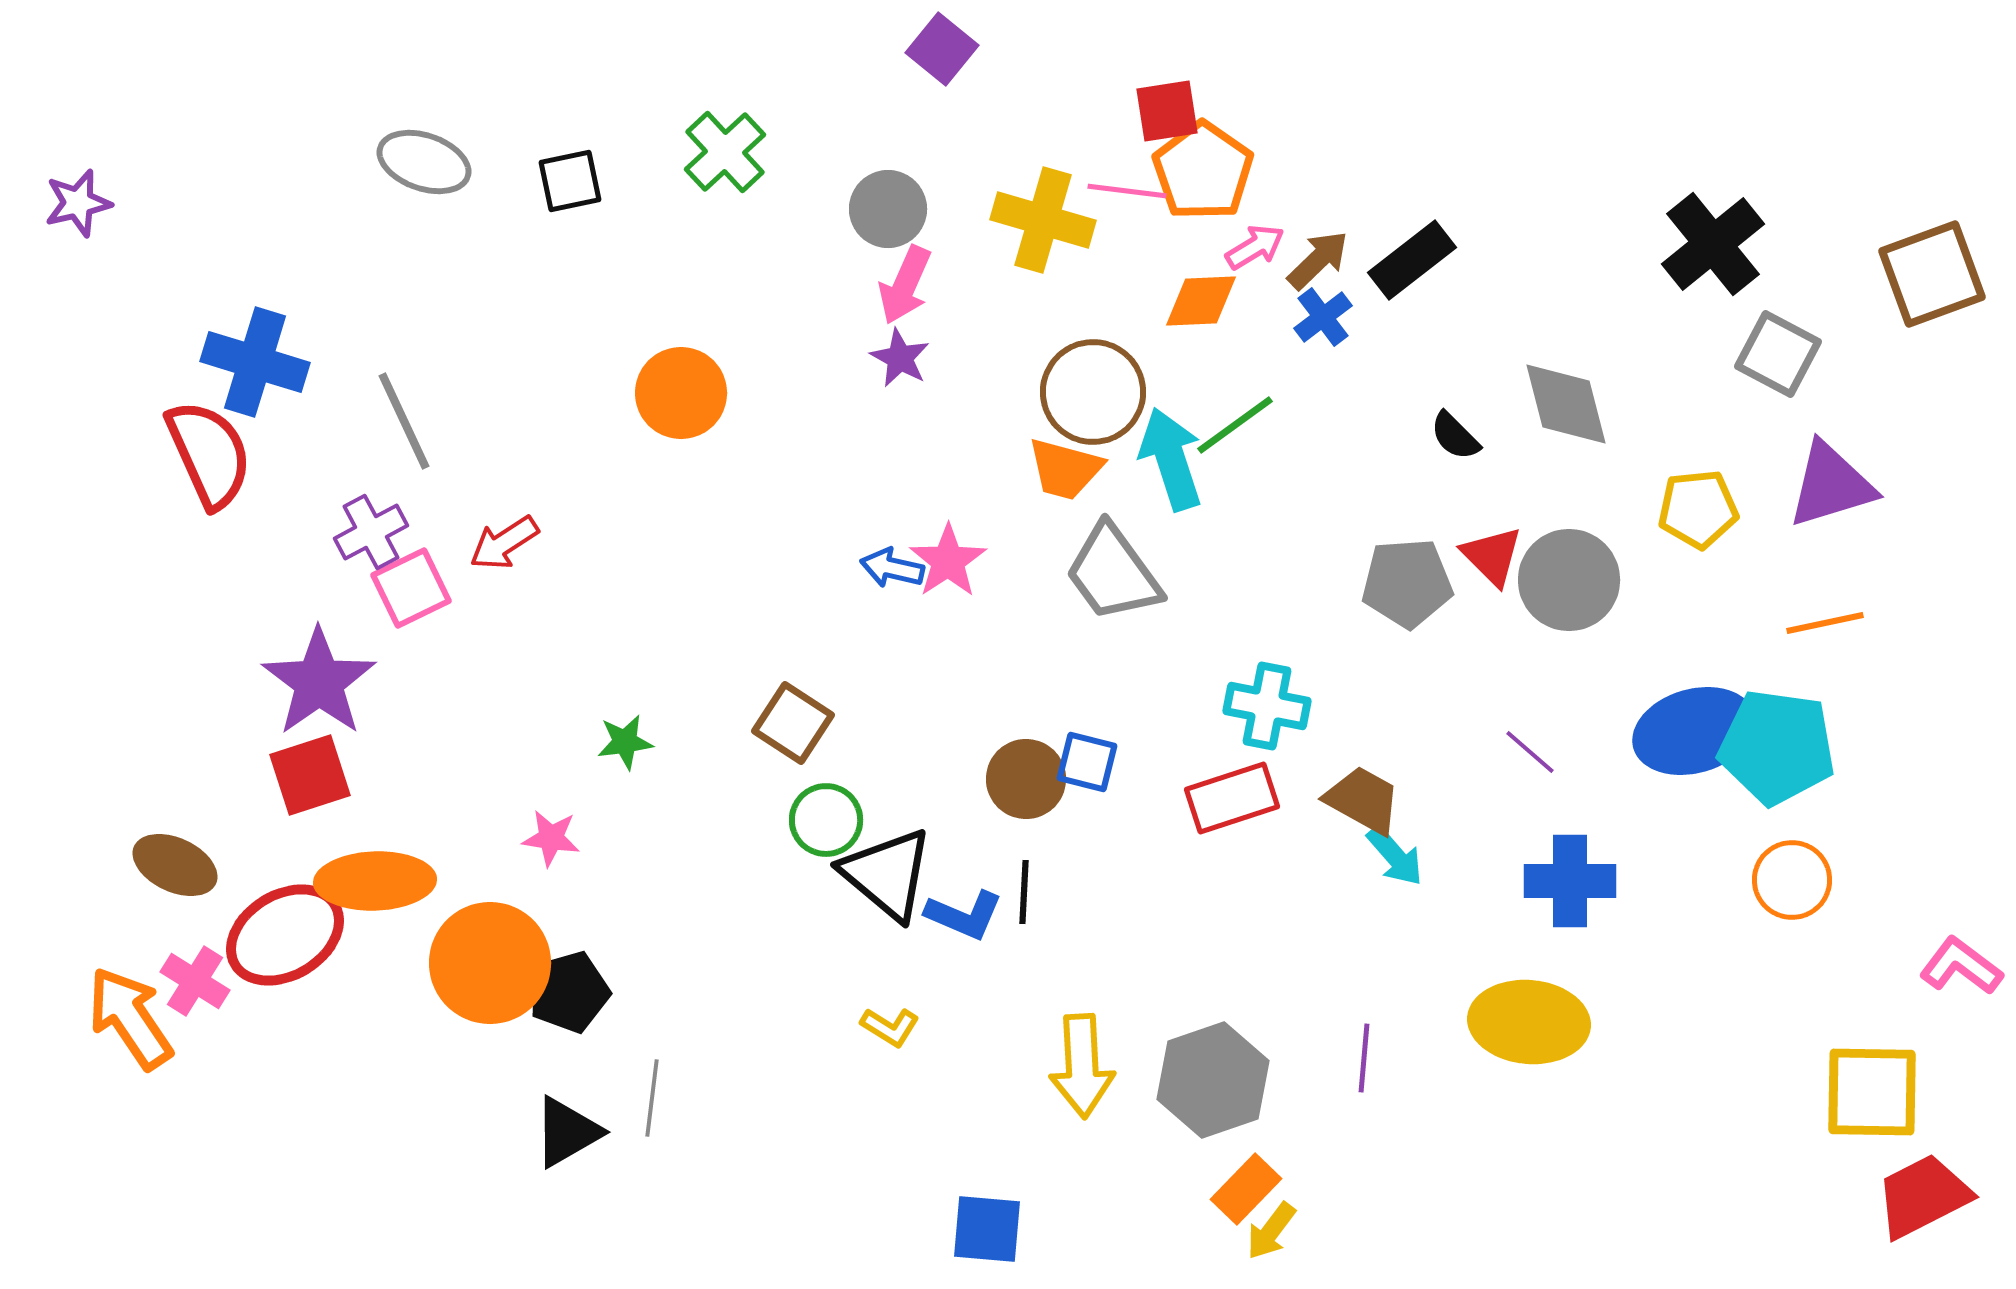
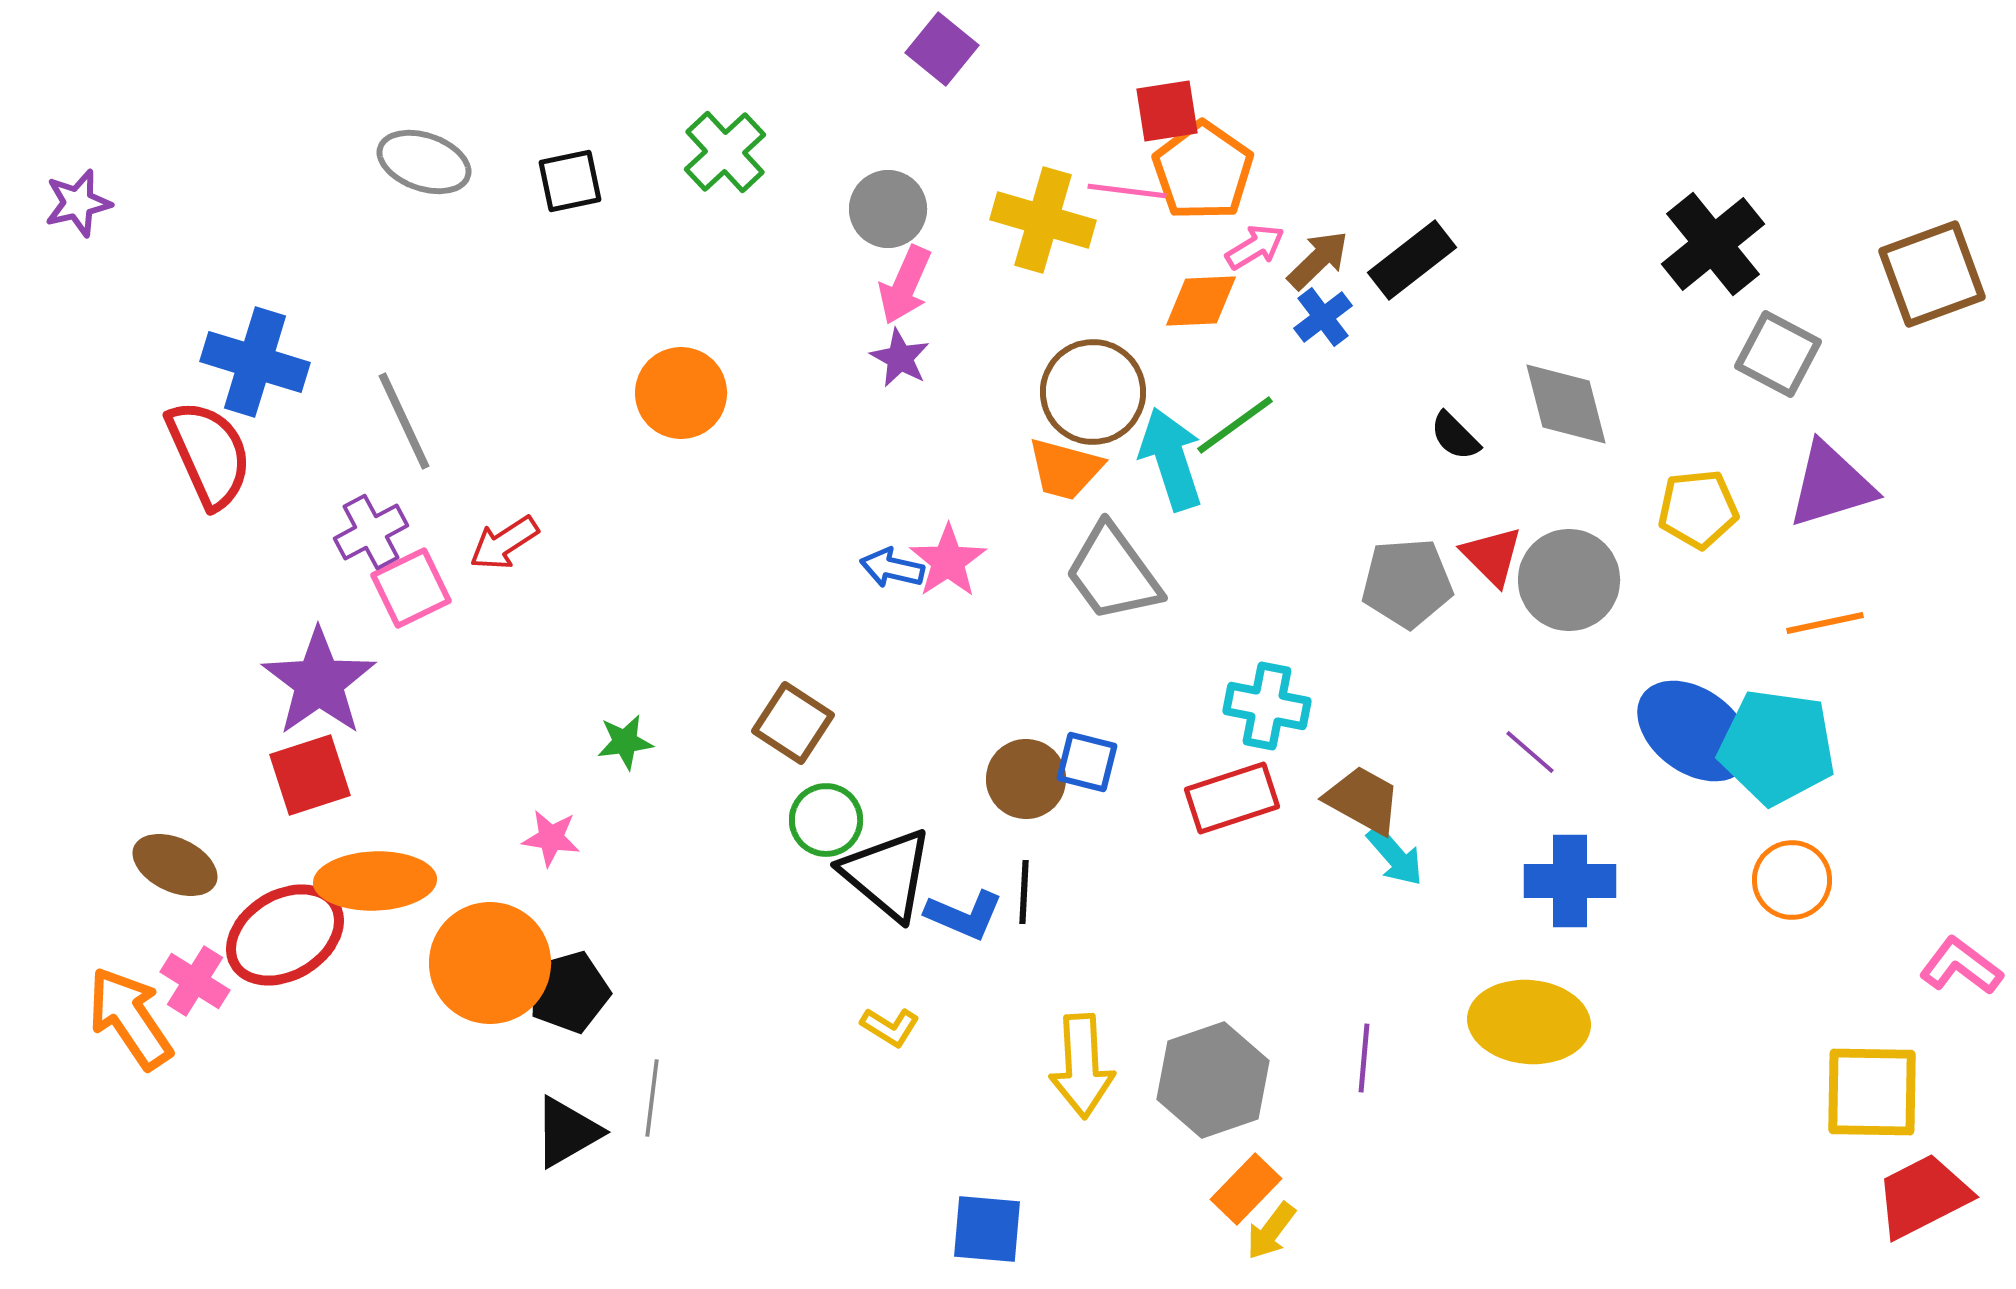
blue ellipse at (1694, 731): rotated 52 degrees clockwise
